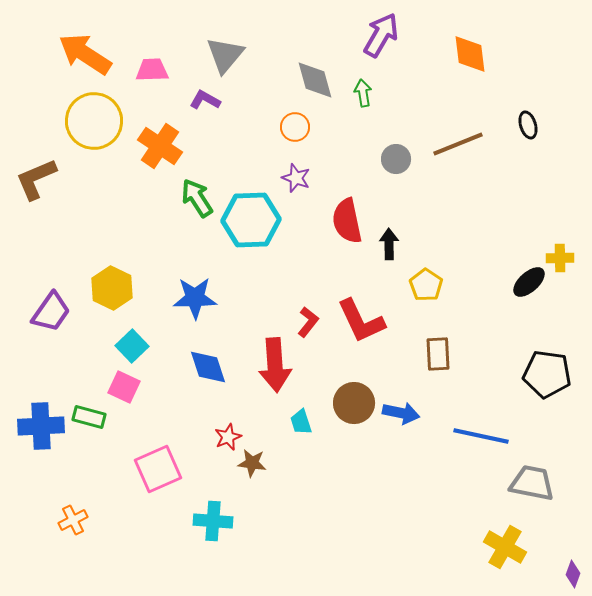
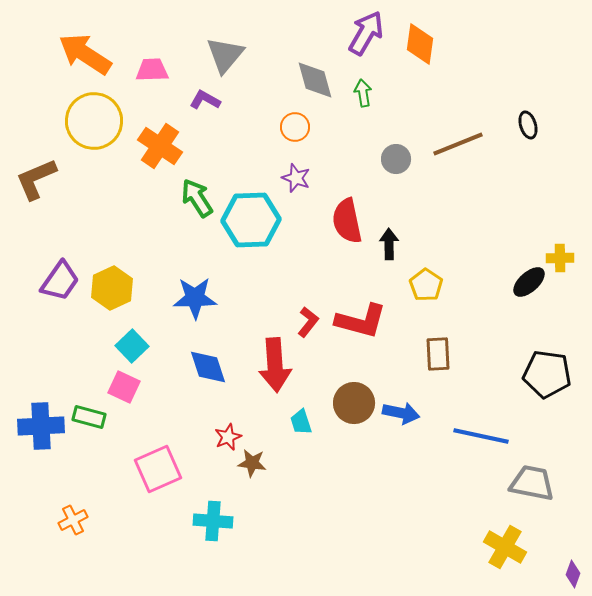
purple arrow at (381, 35): moved 15 px left, 2 px up
orange diamond at (470, 54): moved 50 px left, 10 px up; rotated 15 degrees clockwise
yellow hexagon at (112, 288): rotated 9 degrees clockwise
purple trapezoid at (51, 312): moved 9 px right, 31 px up
red L-shape at (361, 321): rotated 50 degrees counterclockwise
